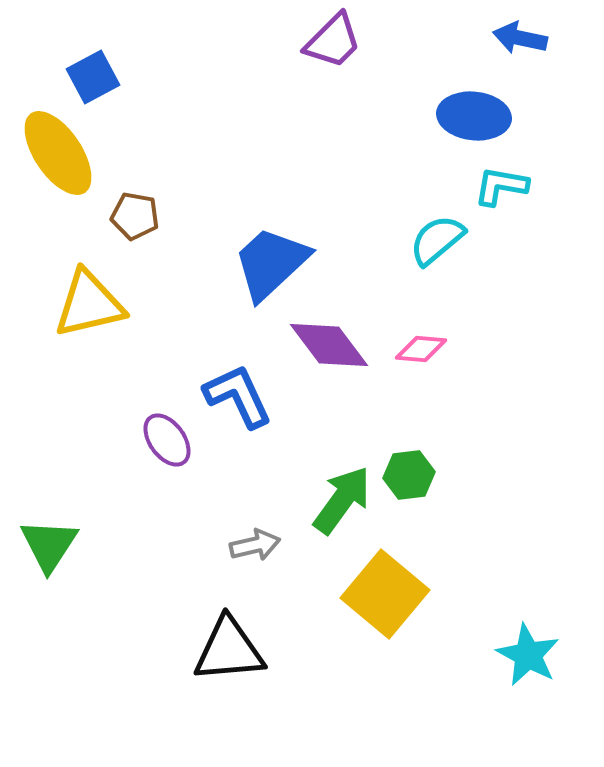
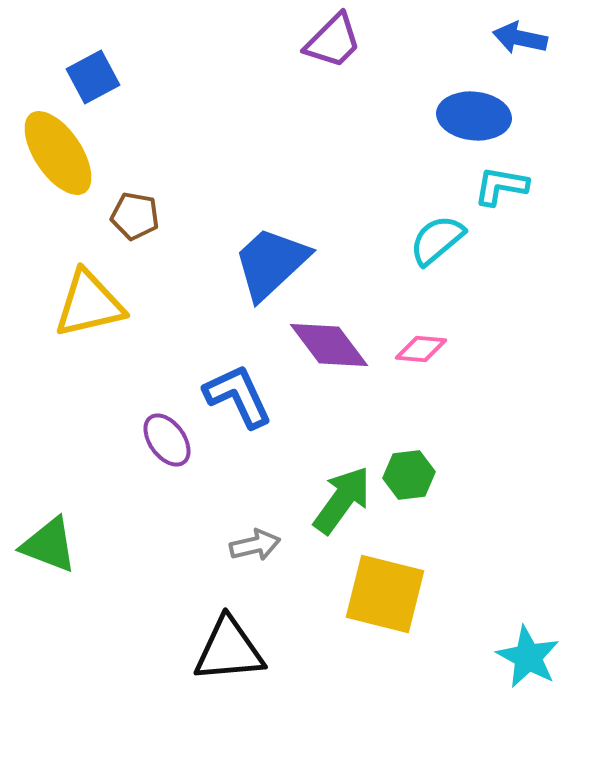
green triangle: rotated 42 degrees counterclockwise
yellow square: rotated 26 degrees counterclockwise
cyan star: moved 2 px down
